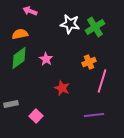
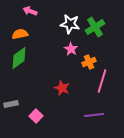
pink star: moved 25 px right, 10 px up
